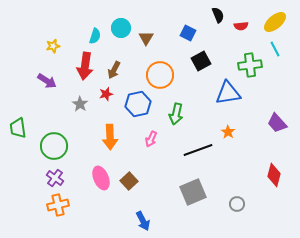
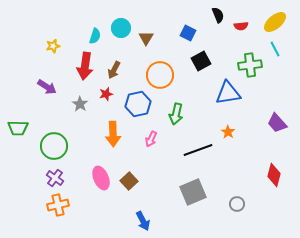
purple arrow: moved 6 px down
green trapezoid: rotated 80 degrees counterclockwise
orange arrow: moved 3 px right, 3 px up
